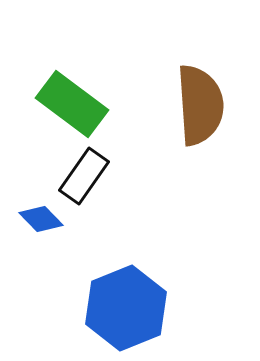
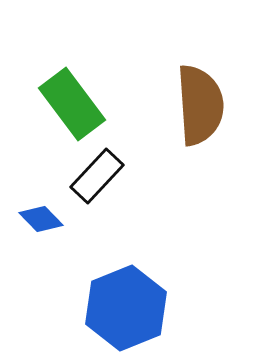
green rectangle: rotated 16 degrees clockwise
black rectangle: moved 13 px right; rotated 8 degrees clockwise
